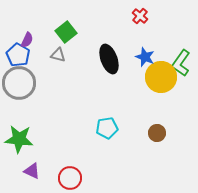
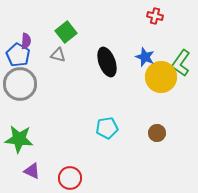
red cross: moved 15 px right; rotated 28 degrees counterclockwise
purple semicircle: moved 1 px left, 1 px down; rotated 21 degrees counterclockwise
black ellipse: moved 2 px left, 3 px down
gray circle: moved 1 px right, 1 px down
